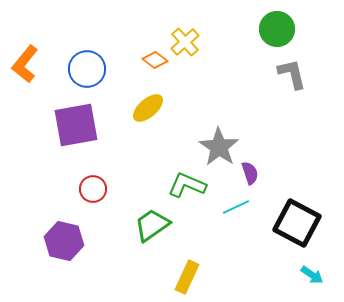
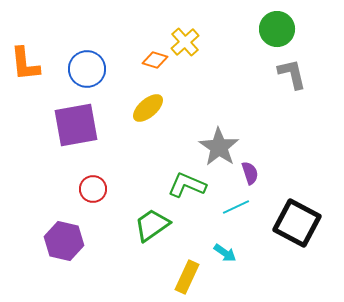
orange diamond: rotated 20 degrees counterclockwise
orange L-shape: rotated 45 degrees counterclockwise
cyan arrow: moved 87 px left, 22 px up
